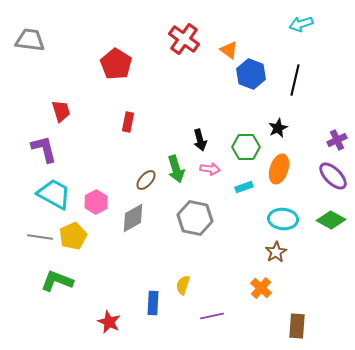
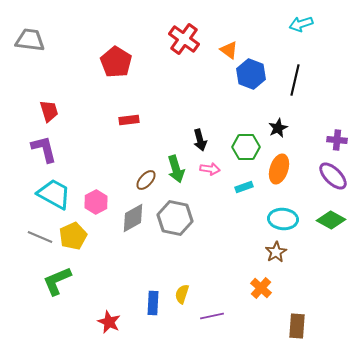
red pentagon: moved 2 px up
red trapezoid: moved 12 px left
red rectangle: moved 1 px right, 2 px up; rotated 72 degrees clockwise
purple cross: rotated 30 degrees clockwise
gray hexagon: moved 20 px left
gray line: rotated 15 degrees clockwise
green L-shape: rotated 44 degrees counterclockwise
yellow semicircle: moved 1 px left, 9 px down
